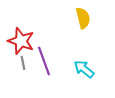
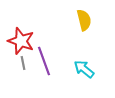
yellow semicircle: moved 1 px right, 2 px down
